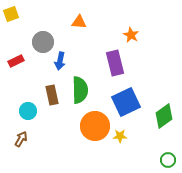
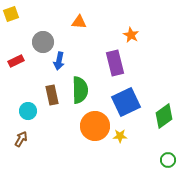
blue arrow: moved 1 px left
